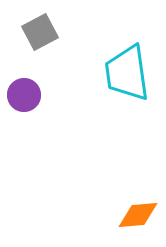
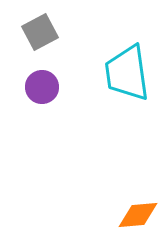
purple circle: moved 18 px right, 8 px up
